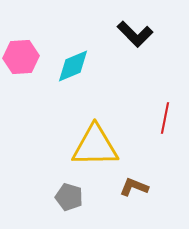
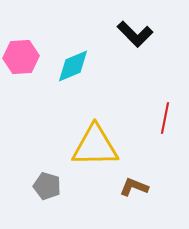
gray pentagon: moved 22 px left, 11 px up
